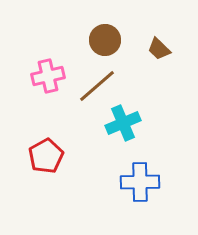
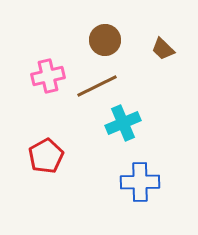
brown trapezoid: moved 4 px right
brown line: rotated 15 degrees clockwise
